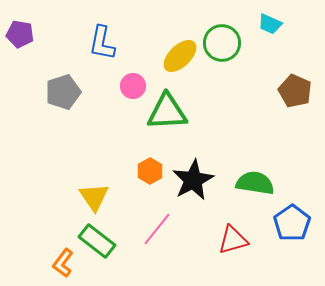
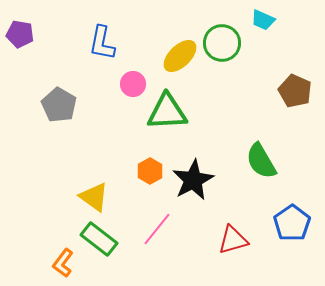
cyan trapezoid: moved 7 px left, 4 px up
pink circle: moved 2 px up
gray pentagon: moved 4 px left, 13 px down; rotated 24 degrees counterclockwise
green semicircle: moved 6 px right, 22 px up; rotated 129 degrees counterclockwise
yellow triangle: rotated 20 degrees counterclockwise
green rectangle: moved 2 px right, 2 px up
